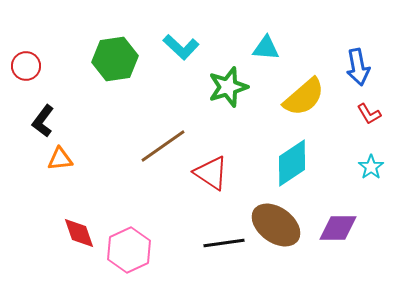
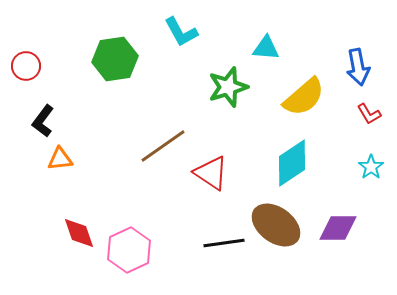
cyan L-shape: moved 15 px up; rotated 18 degrees clockwise
